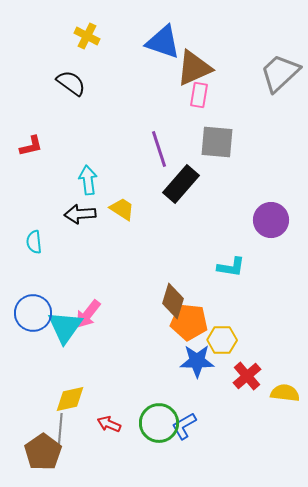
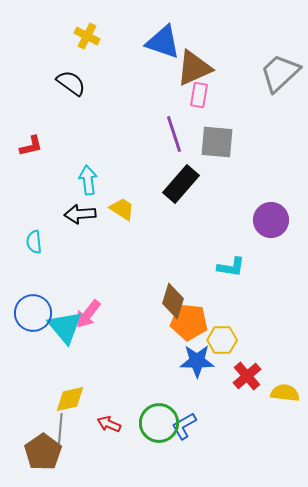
purple line: moved 15 px right, 15 px up
cyan triangle: rotated 15 degrees counterclockwise
